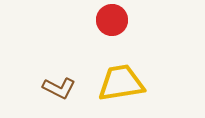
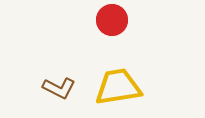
yellow trapezoid: moved 3 px left, 4 px down
